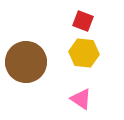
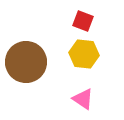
yellow hexagon: moved 1 px down
pink triangle: moved 2 px right
